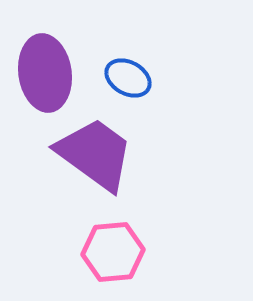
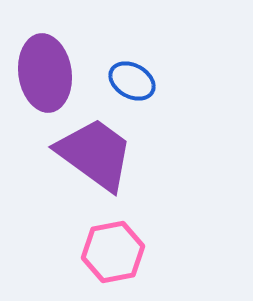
blue ellipse: moved 4 px right, 3 px down
pink hexagon: rotated 6 degrees counterclockwise
